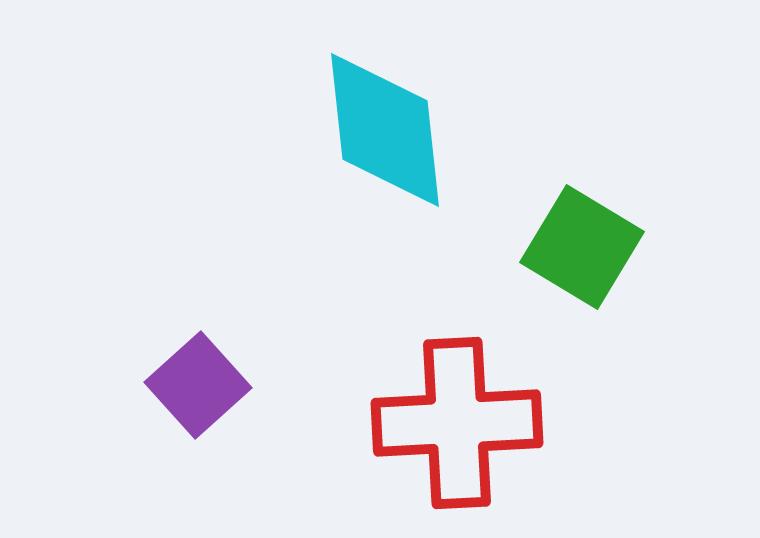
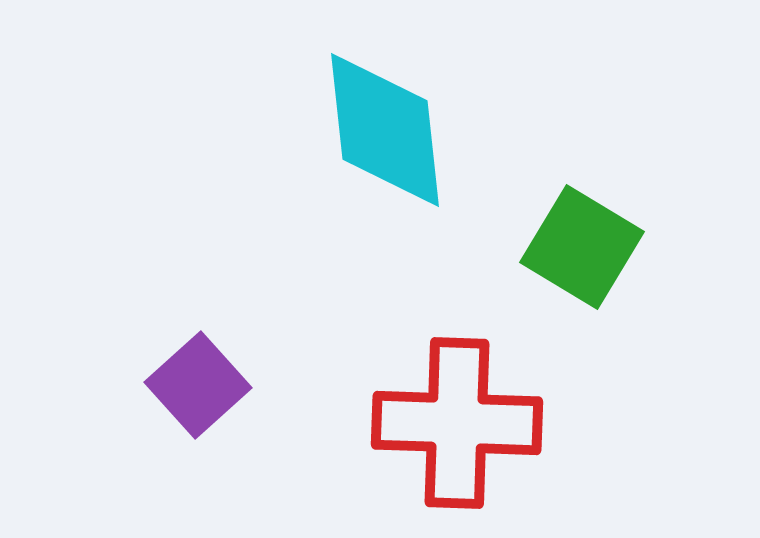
red cross: rotated 5 degrees clockwise
